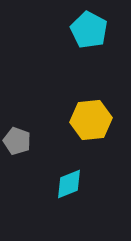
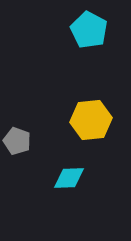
cyan diamond: moved 6 px up; rotated 20 degrees clockwise
